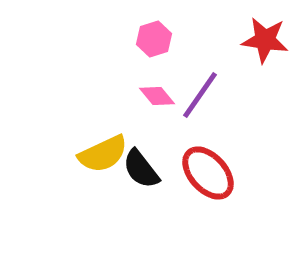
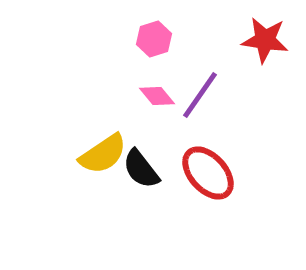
yellow semicircle: rotated 9 degrees counterclockwise
